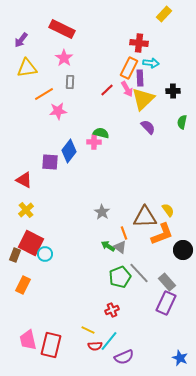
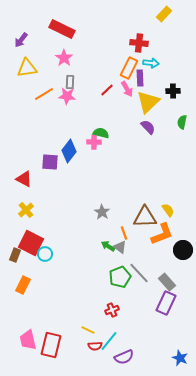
yellow triangle at (143, 99): moved 5 px right, 3 px down
pink star at (58, 111): moved 9 px right, 15 px up; rotated 12 degrees clockwise
red triangle at (24, 180): moved 1 px up
